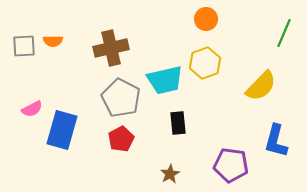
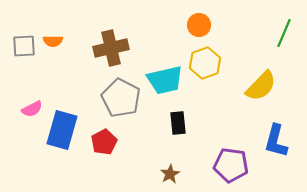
orange circle: moved 7 px left, 6 px down
red pentagon: moved 17 px left, 3 px down
